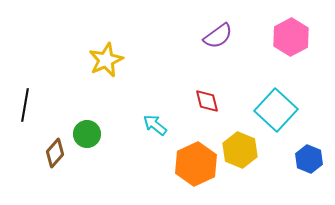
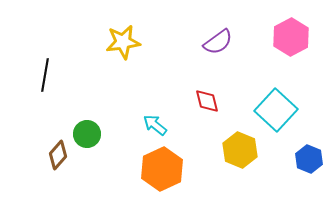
purple semicircle: moved 6 px down
yellow star: moved 17 px right, 18 px up; rotated 16 degrees clockwise
black line: moved 20 px right, 30 px up
brown diamond: moved 3 px right, 2 px down
orange hexagon: moved 34 px left, 5 px down
